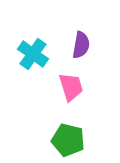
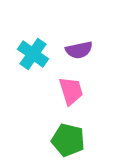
purple semicircle: moved 2 px left, 5 px down; rotated 68 degrees clockwise
pink trapezoid: moved 4 px down
